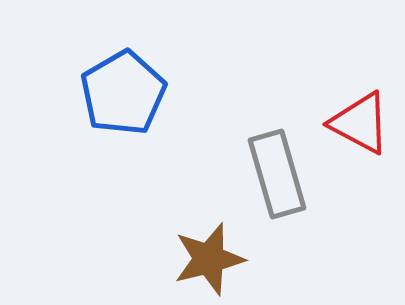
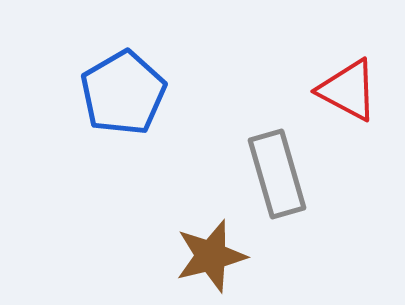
red triangle: moved 12 px left, 33 px up
brown star: moved 2 px right, 3 px up
